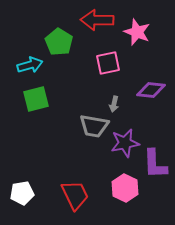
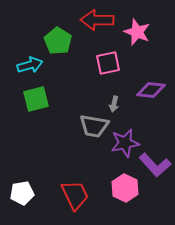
green pentagon: moved 1 px left, 1 px up
purple L-shape: moved 1 px down; rotated 40 degrees counterclockwise
